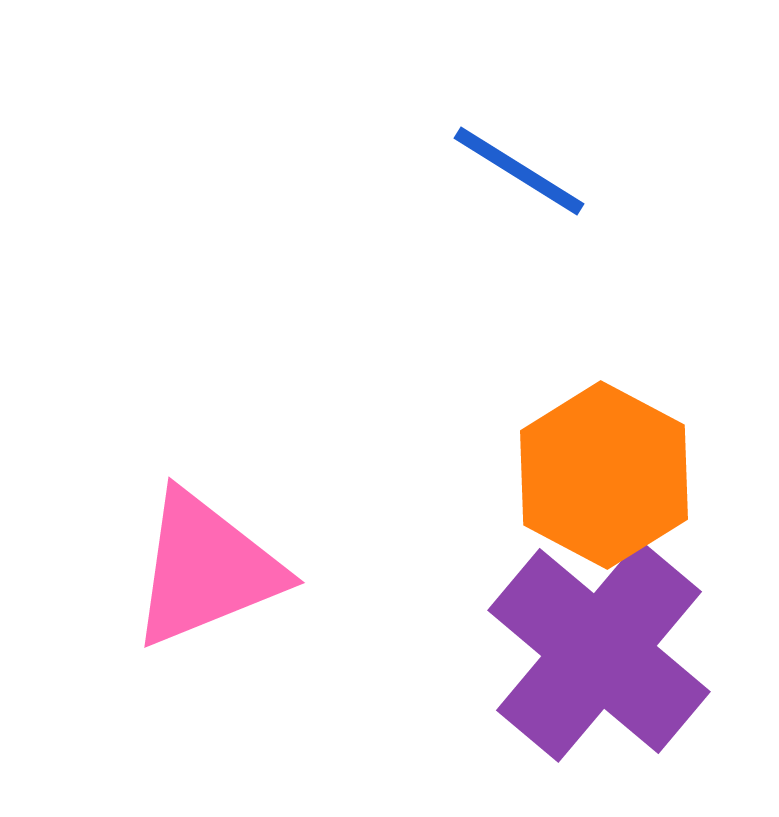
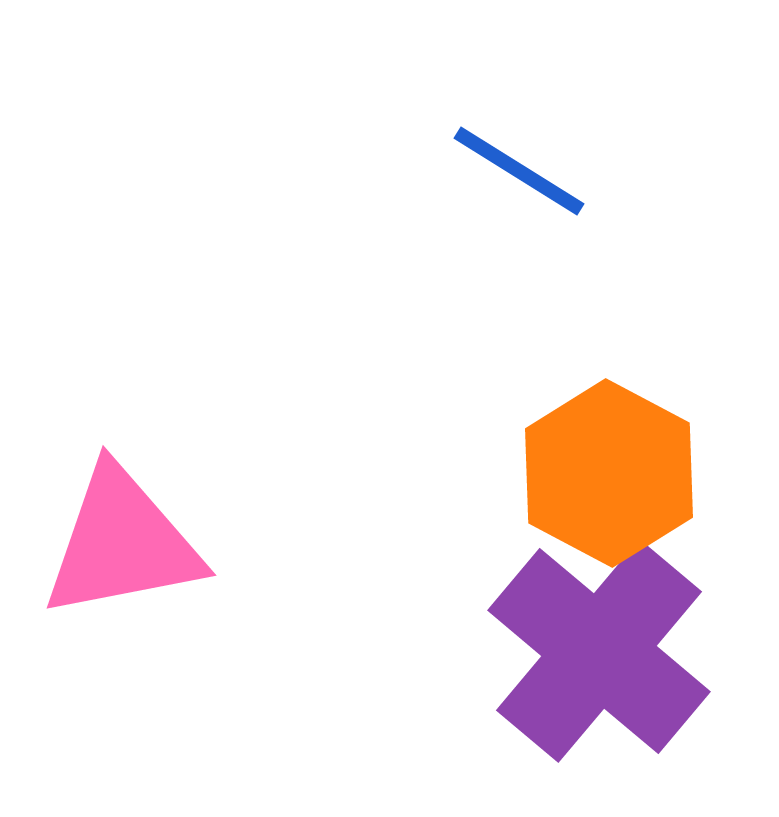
orange hexagon: moved 5 px right, 2 px up
pink triangle: moved 84 px left, 26 px up; rotated 11 degrees clockwise
